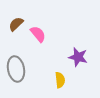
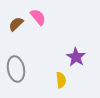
pink semicircle: moved 17 px up
purple star: moved 2 px left; rotated 18 degrees clockwise
yellow semicircle: moved 1 px right
